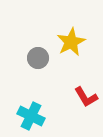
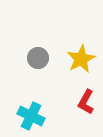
yellow star: moved 10 px right, 17 px down
red L-shape: moved 5 px down; rotated 60 degrees clockwise
